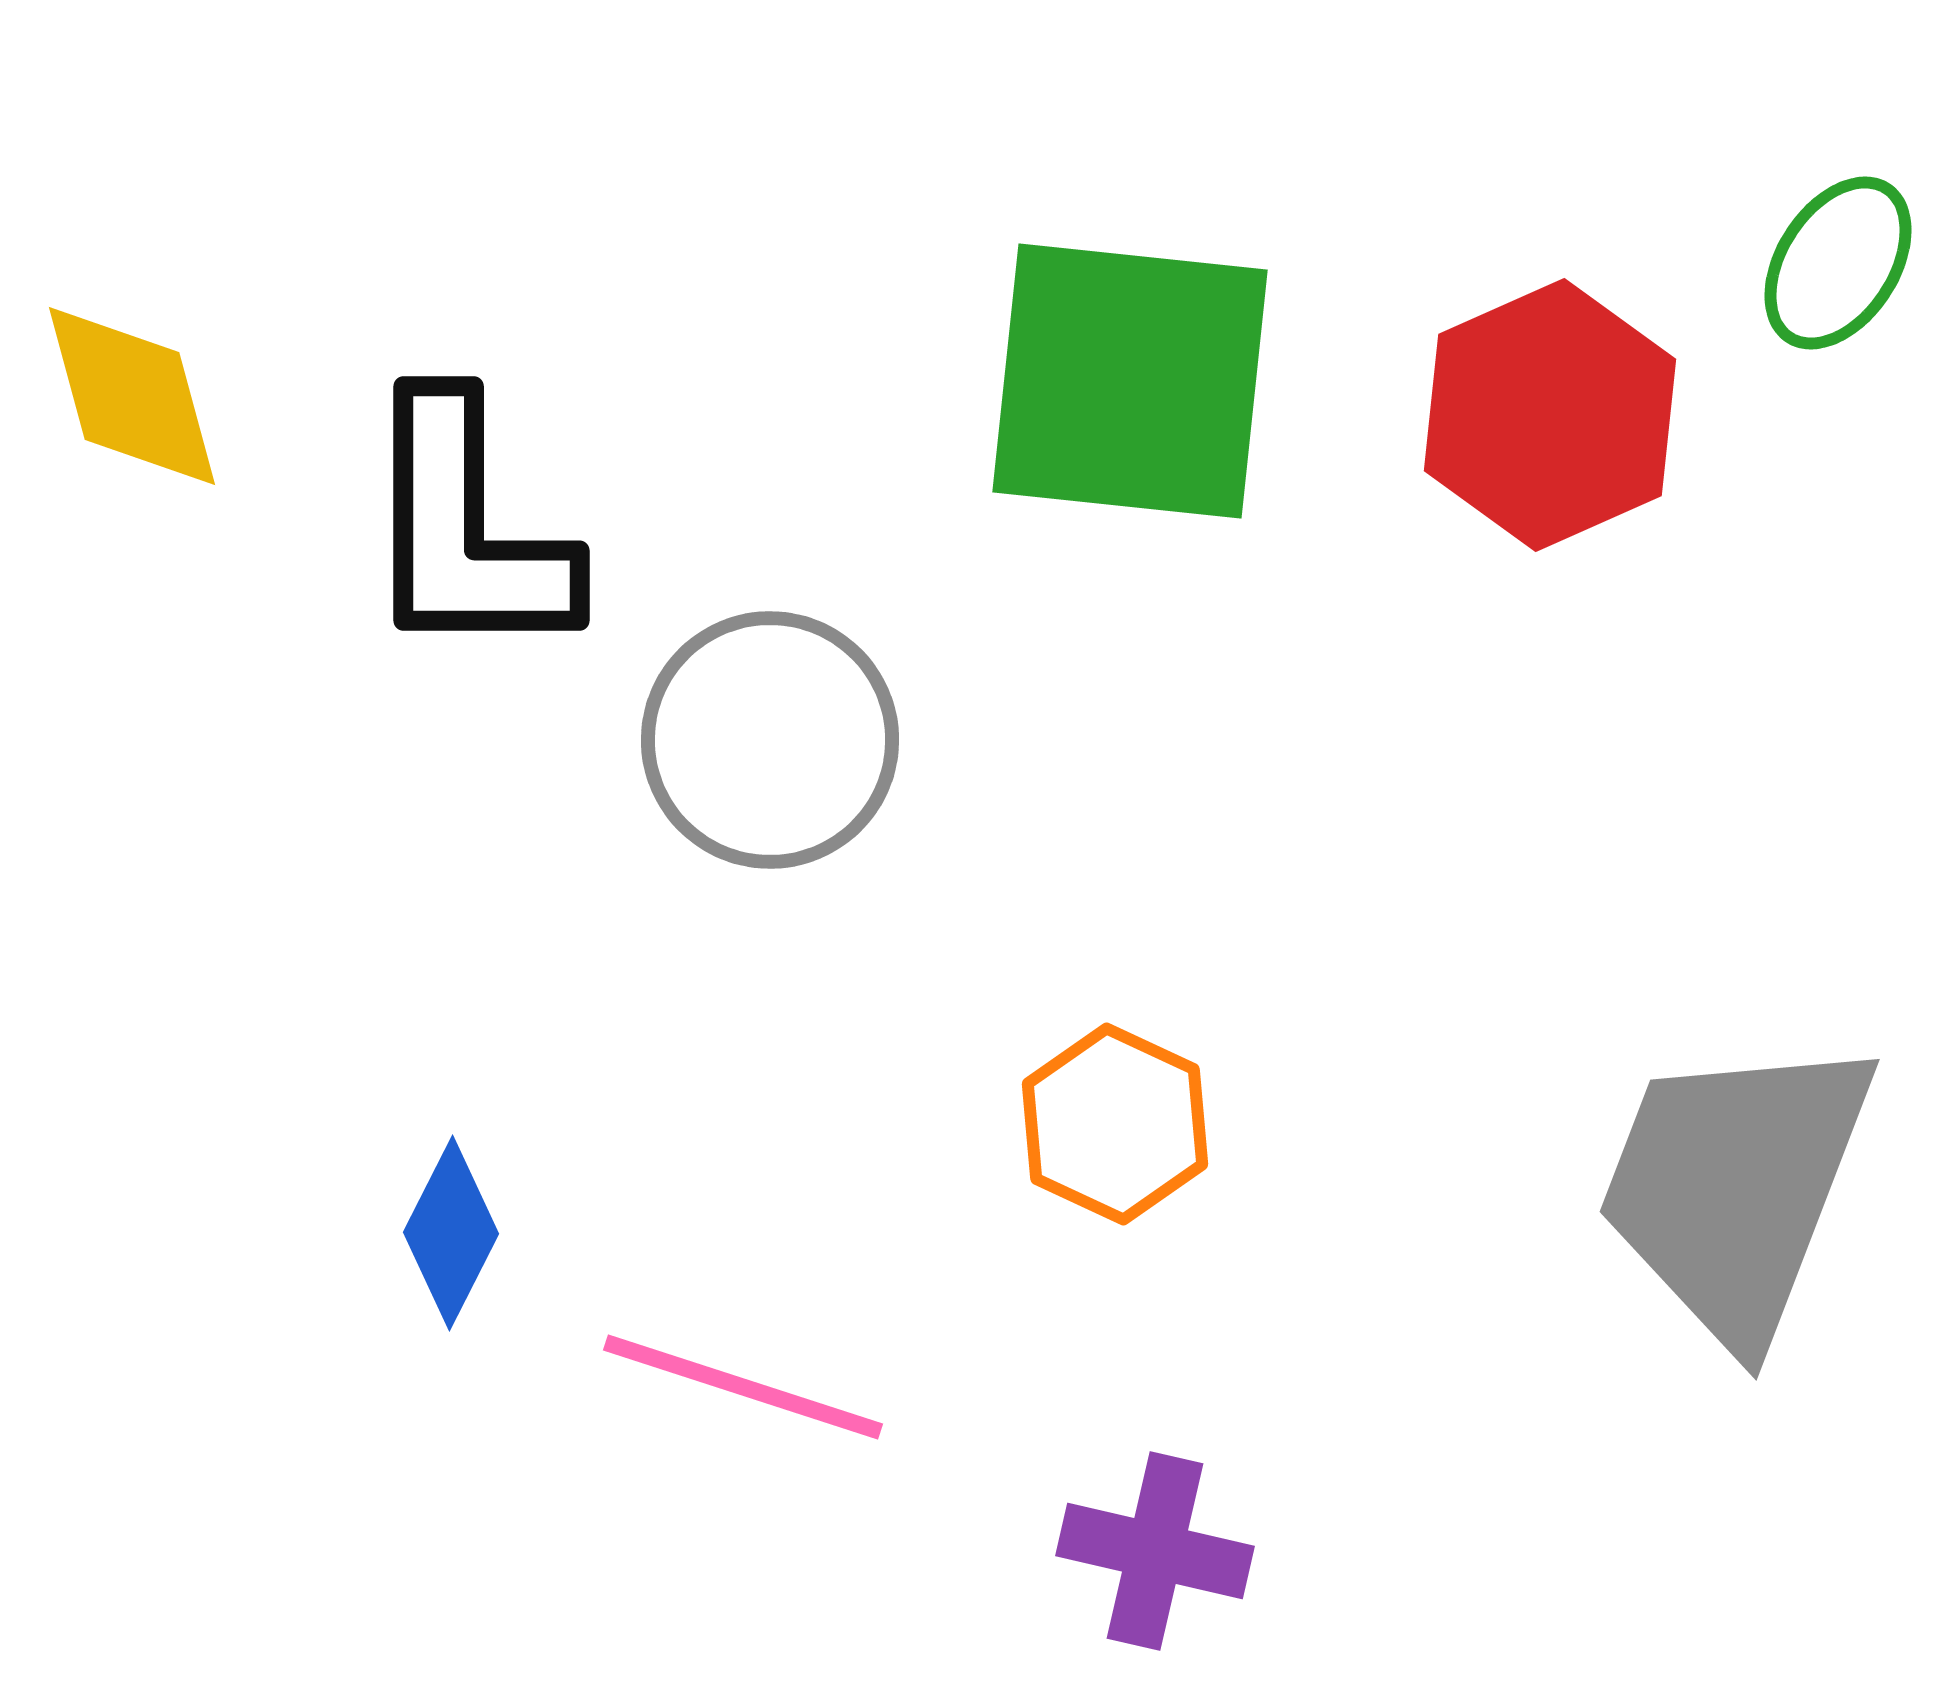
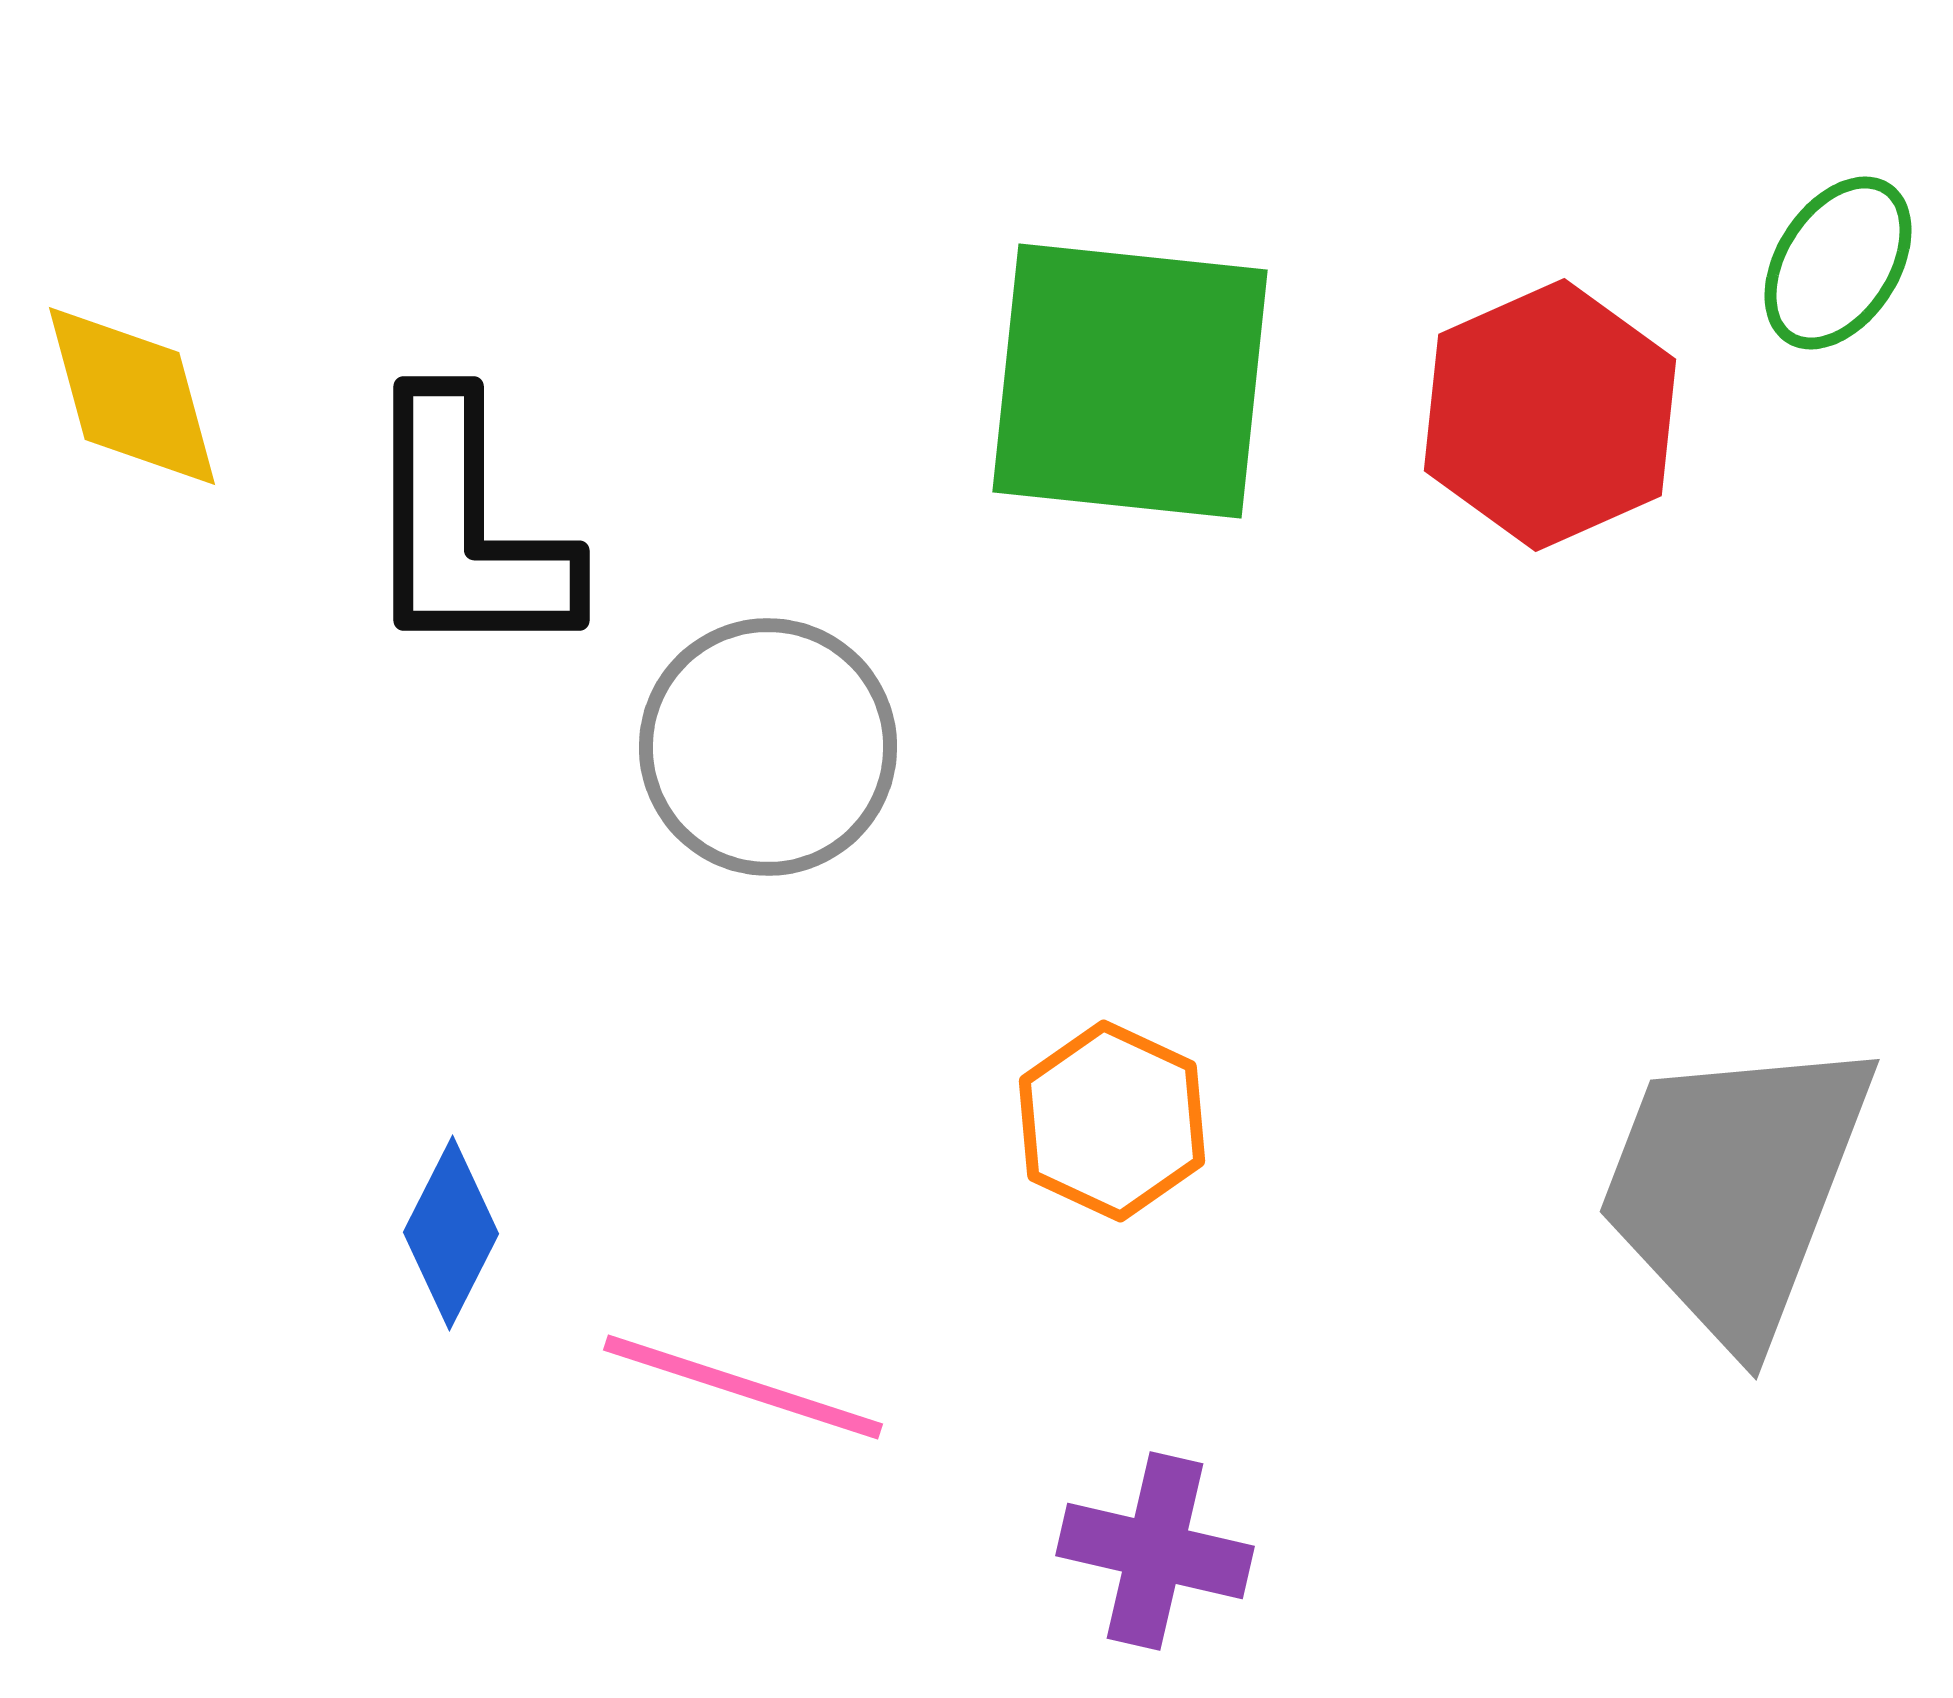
gray circle: moved 2 px left, 7 px down
orange hexagon: moved 3 px left, 3 px up
